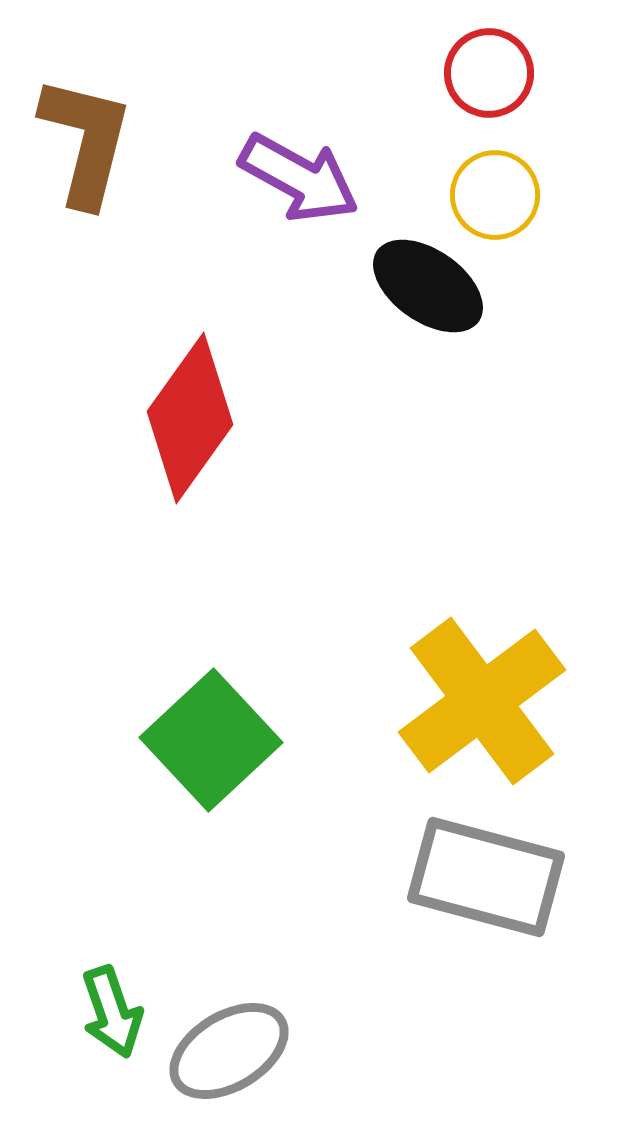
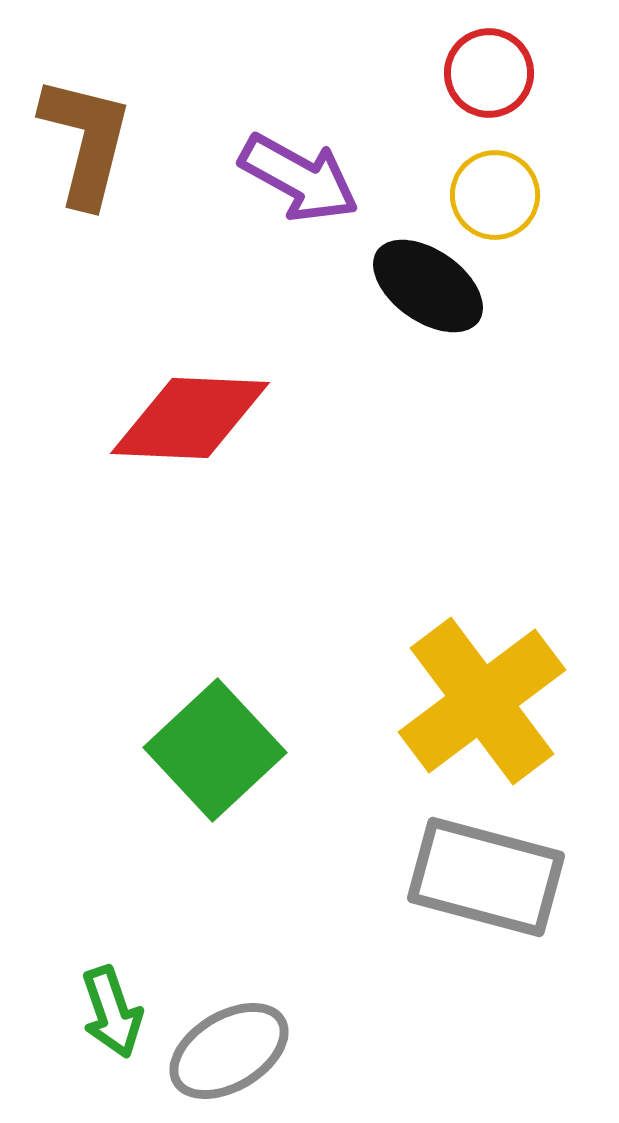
red diamond: rotated 57 degrees clockwise
green square: moved 4 px right, 10 px down
